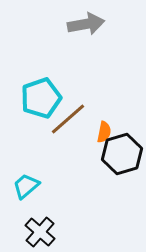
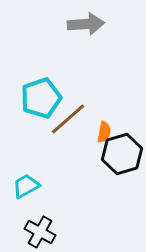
gray arrow: rotated 6 degrees clockwise
cyan trapezoid: rotated 12 degrees clockwise
black cross: rotated 12 degrees counterclockwise
